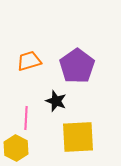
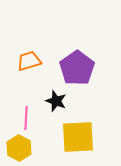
purple pentagon: moved 2 px down
yellow hexagon: moved 3 px right
